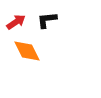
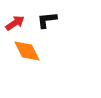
red arrow: moved 1 px left, 1 px down
